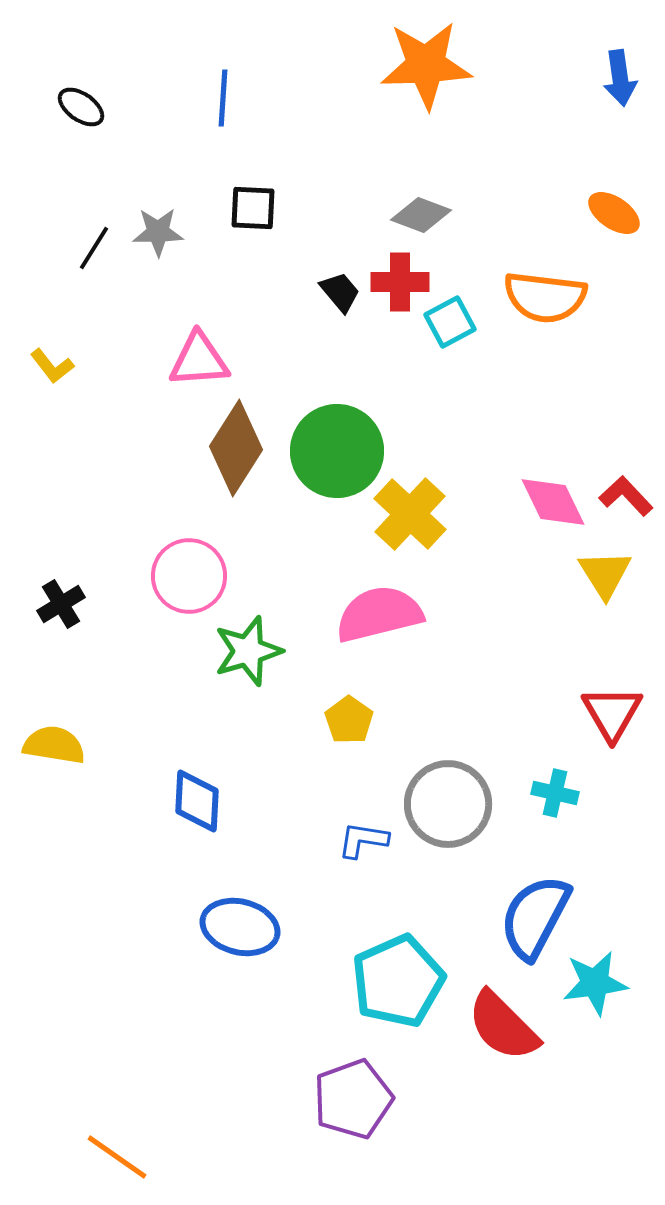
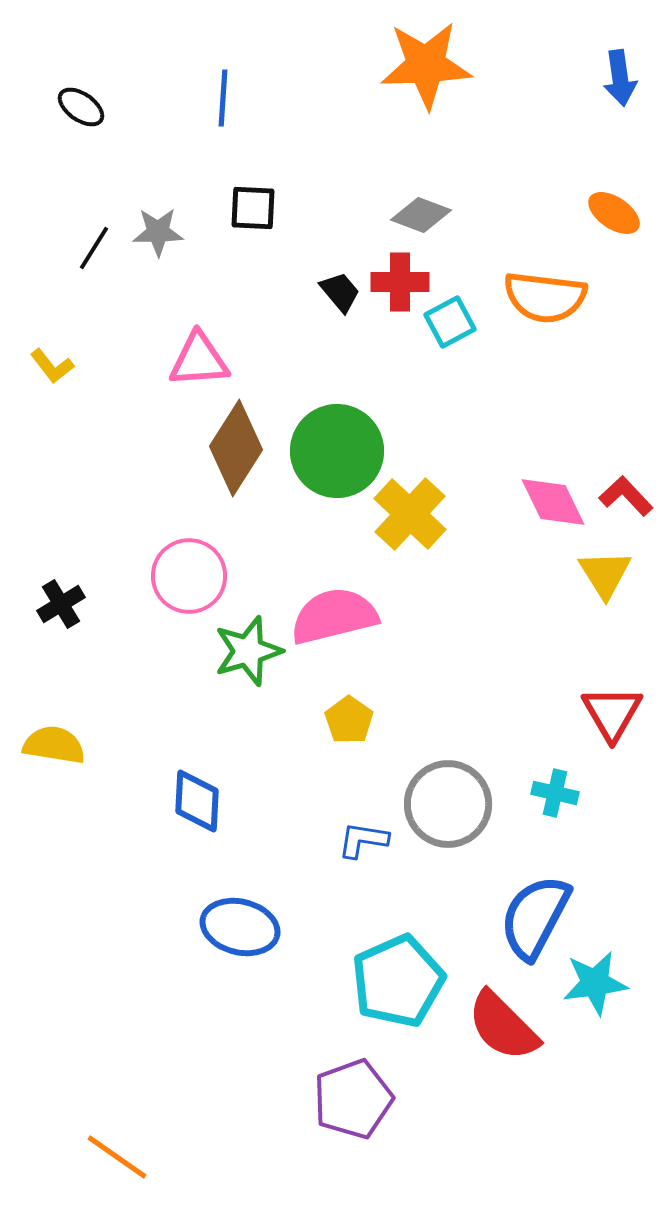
pink semicircle: moved 45 px left, 2 px down
